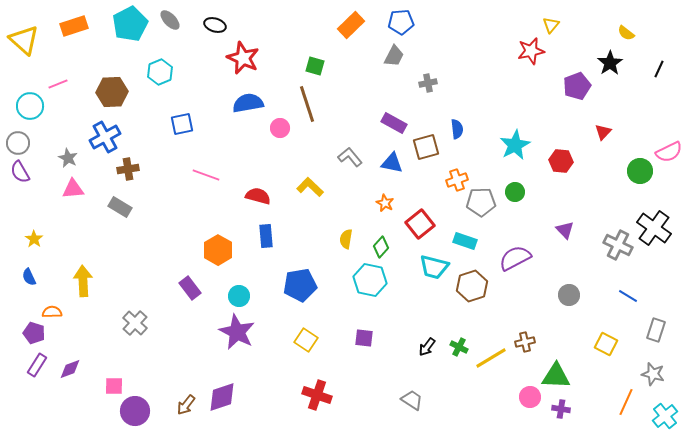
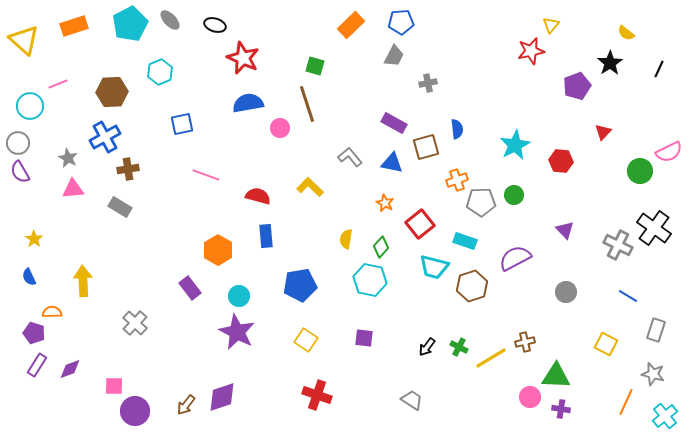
green circle at (515, 192): moved 1 px left, 3 px down
gray circle at (569, 295): moved 3 px left, 3 px up
